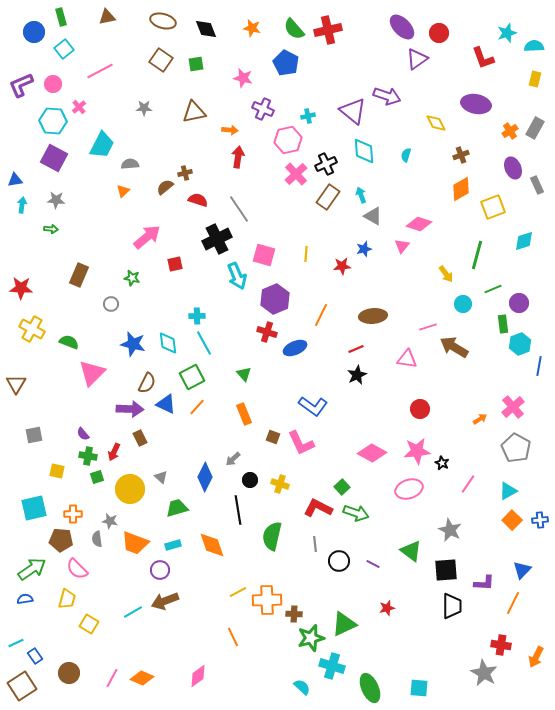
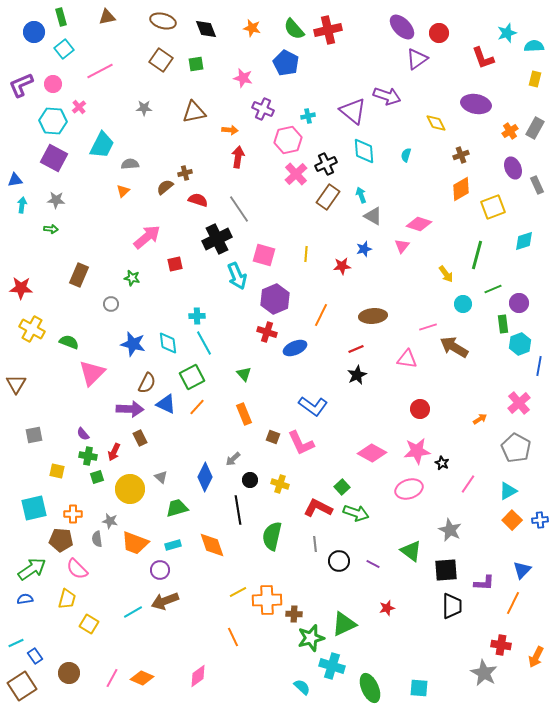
pink cross at (513, 407): moved 6 px right, 4 px up
